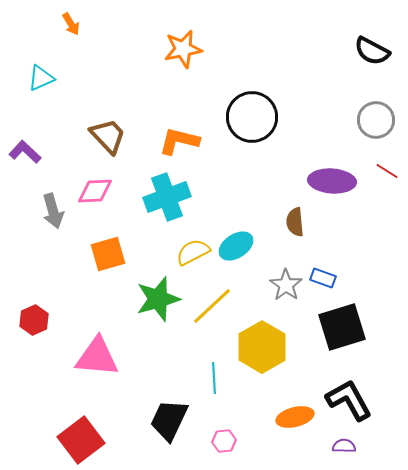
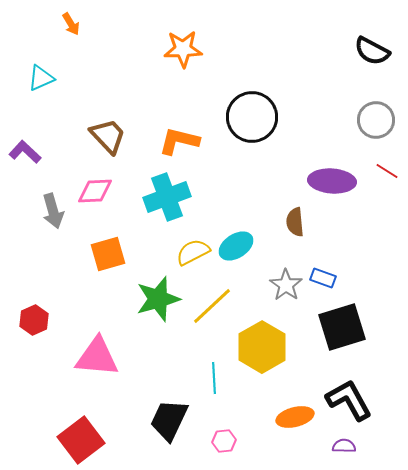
orange star: rotated 9 degrees clockwise
